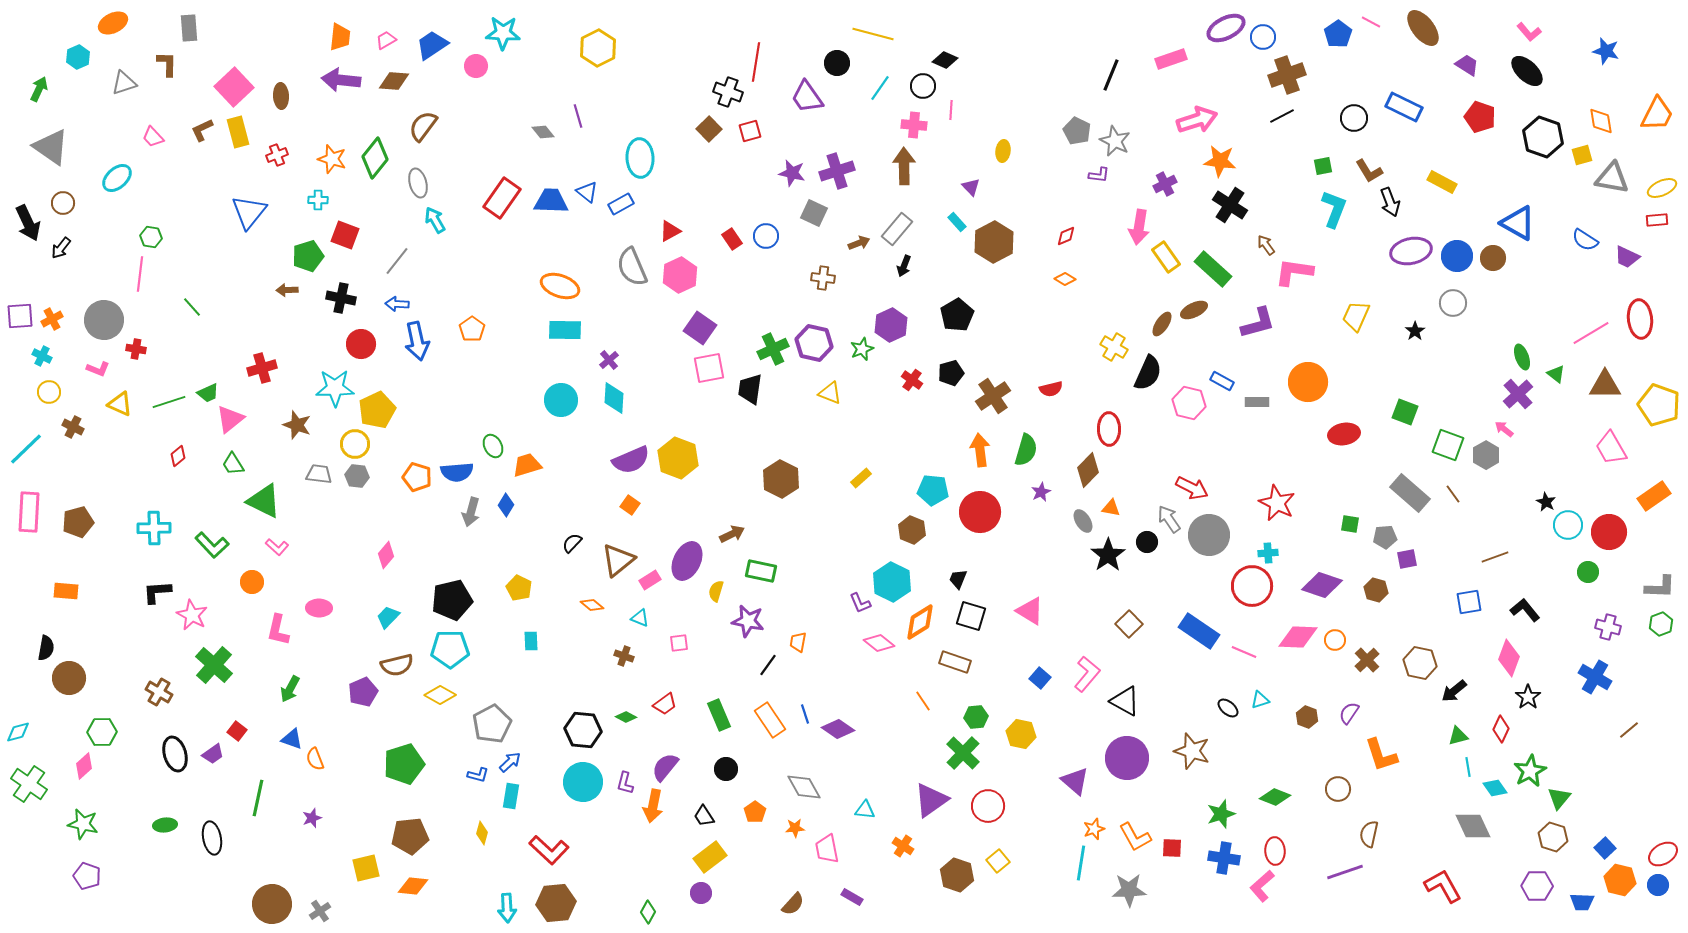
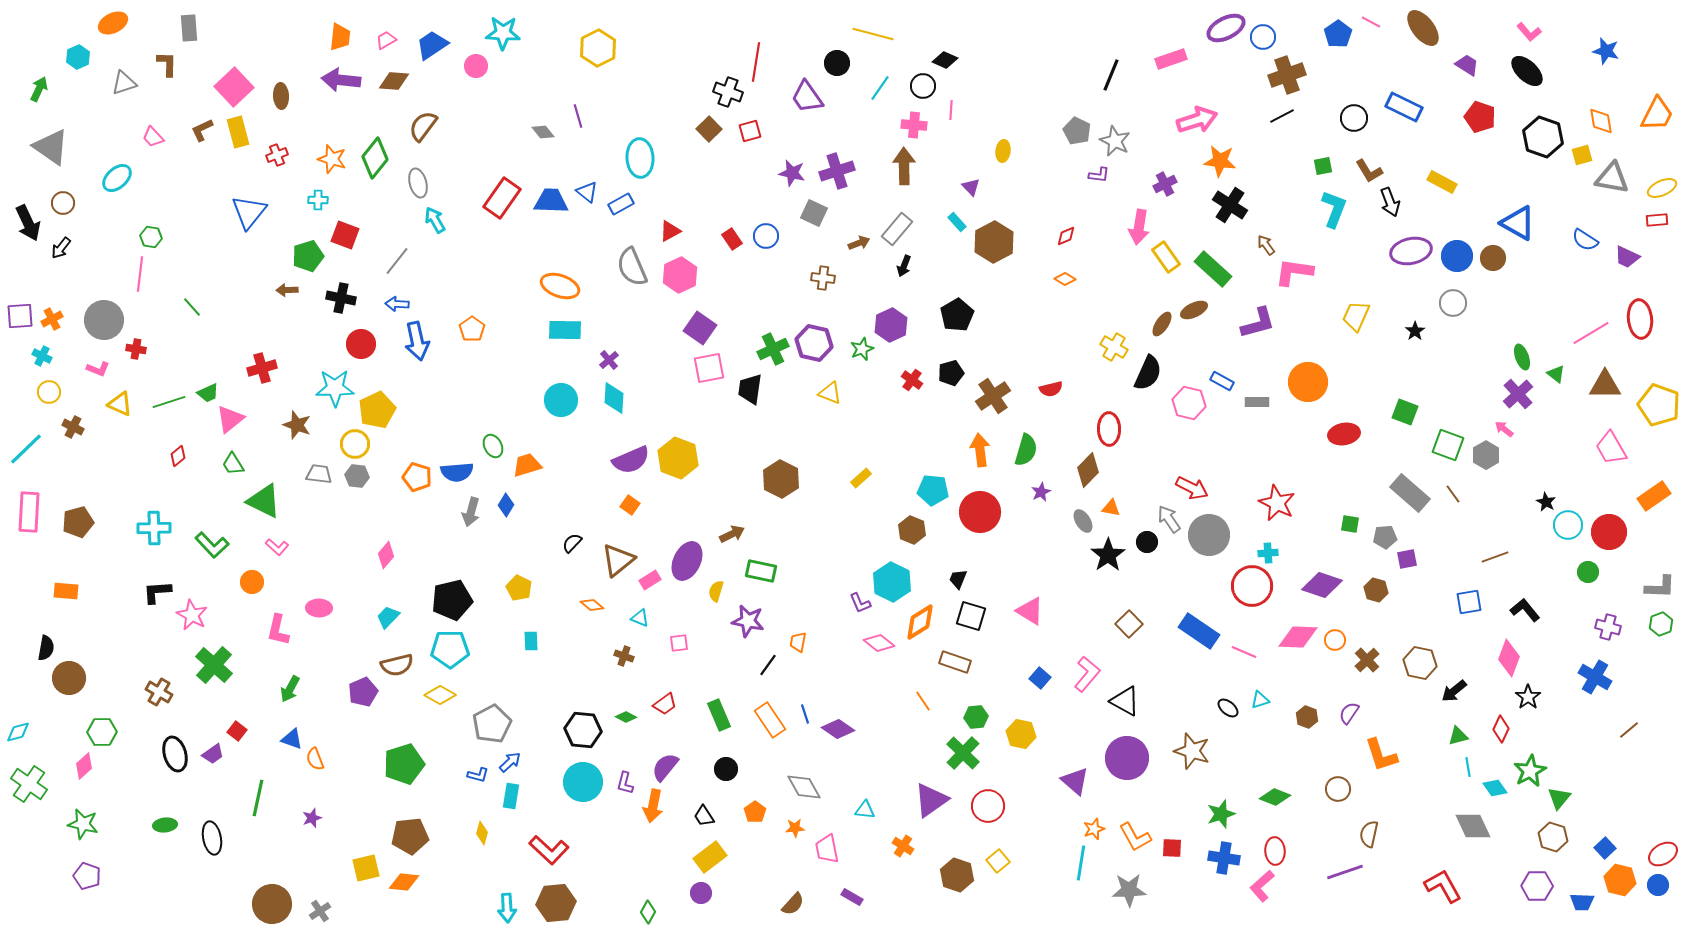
orange diamond at (413, 886): moved 9 px left, 4 px up
